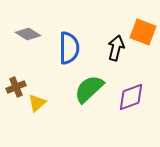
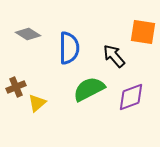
orange square: rotated 12 degrees counterclockwise
black arrow: moved 2 px left, 8 px down; rotated 55 degrees counterclockwise
green semicircle: rotated 16 degrees clockwise
